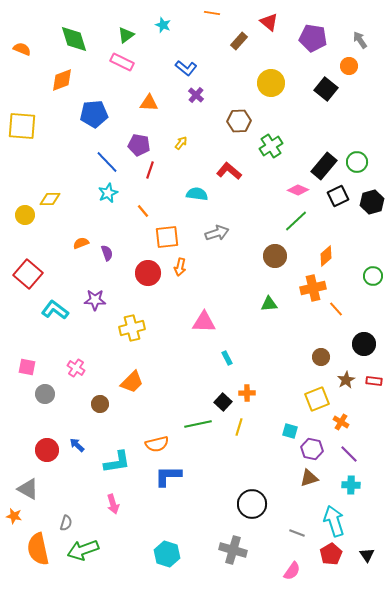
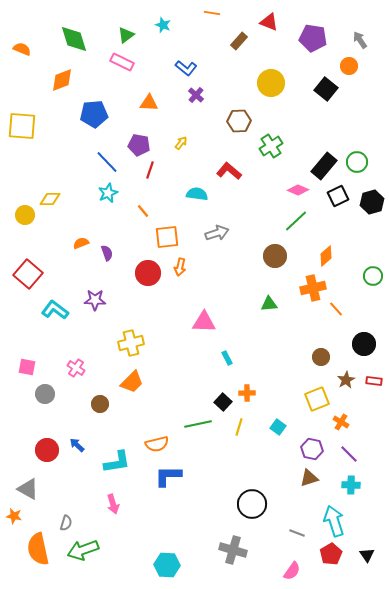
red triangle at (269, 22): rotated 18 degrees counterclockwise
yellow cross at (132, 328): moved 1 px left, 15 px down
cyan square at (290, 431): moved 12 px left, 4 px up; rotated 21 degrees clockwise
cyan hexagon at (167, 554): moved 11 px down; rotated 15 degrees counterclockwise
